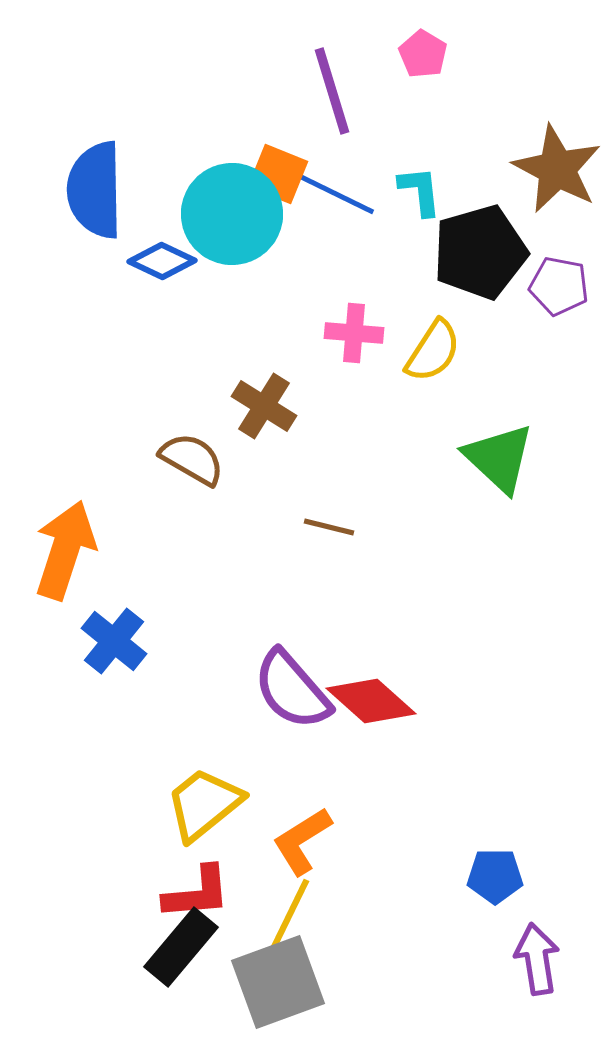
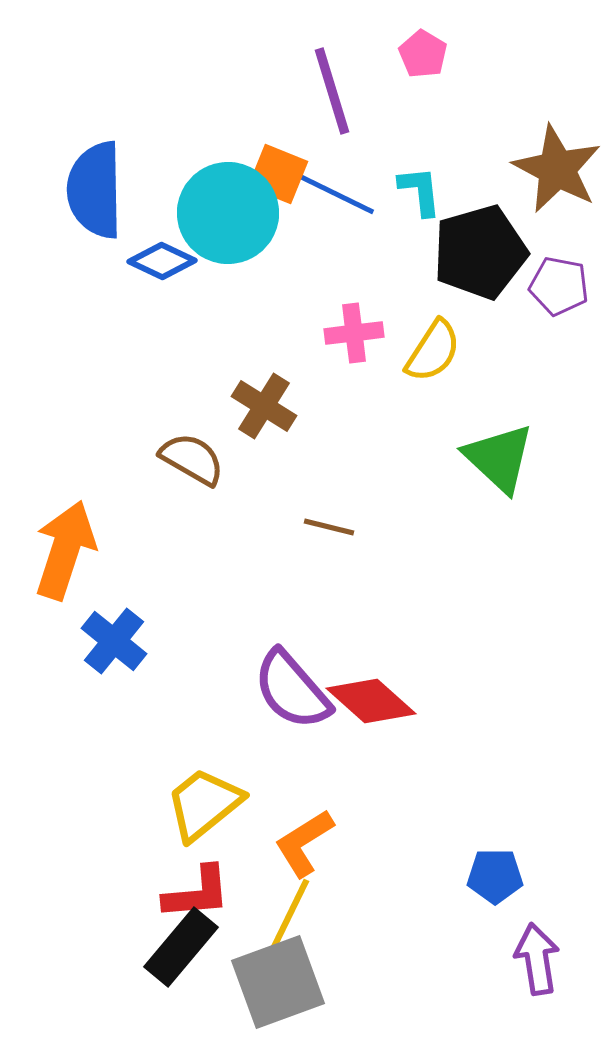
cyan circle: moved 4 px left, 1 px up
pink cross: rotated 12 degrees counterclockwise
orange L-shape: moved 2 px right, 2 px down
